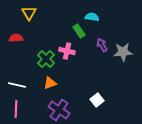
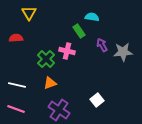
pink line: rotated 72 degrees counterclockwise
